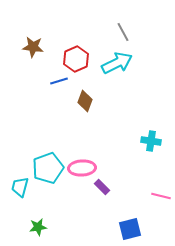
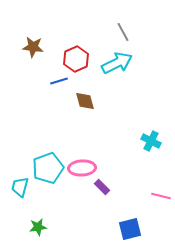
brown diamond: rotated 35 degrees counterclockwise
cyan cross: rotated 18 degrees clockwise
